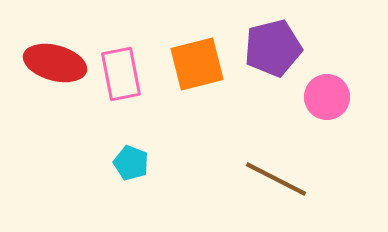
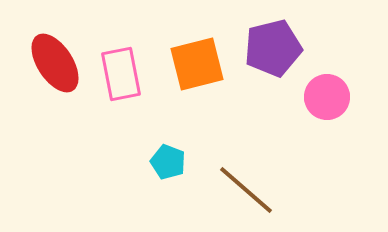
red ellipse: rotated 42 degrees clockwise
cyan pentagon: moved 37 px right, 1 px up
brown line: moved 30 px left, 11 px down; rotated 14 degrees clockwise
